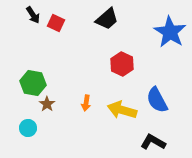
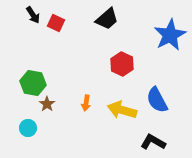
blue star: moved 3 px down; rotated 12 degrees clockwise
